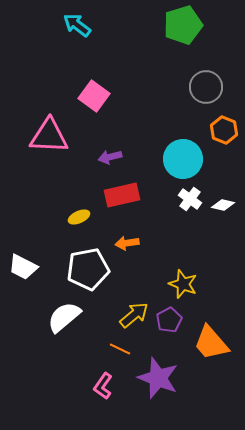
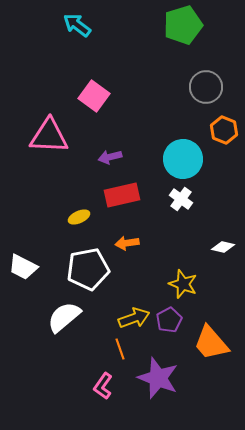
white cross: moved 9 px left
white diamond: moved 42 px down
yellow arrow: moved 3 px down; rotated 20 degrees clockwise
orange line: rotated 45 degrees clockwise
